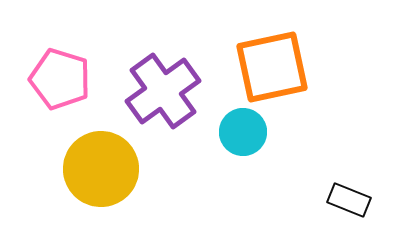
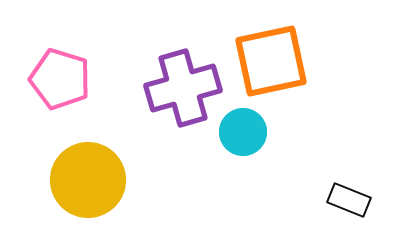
orange square: moved 1 px left, 6 px up
purple cross: moved 20 px right, 3 px up; rotated 20 degrees clockwise
yellow circle: moved 13 px left, 11 px down
